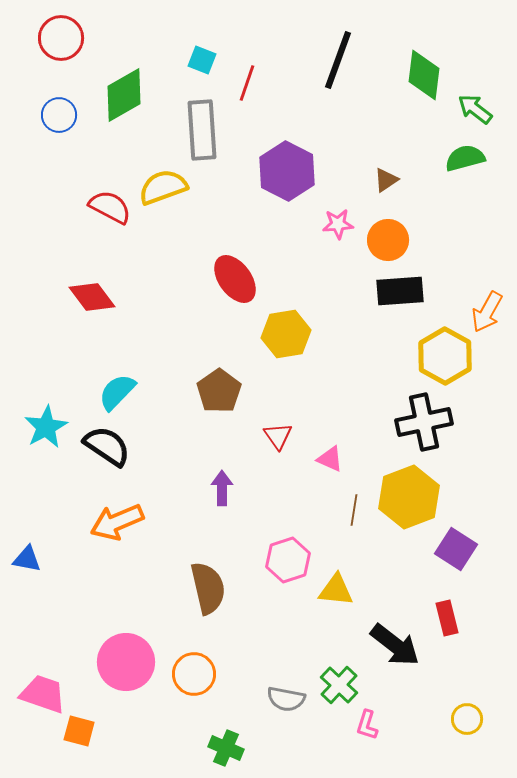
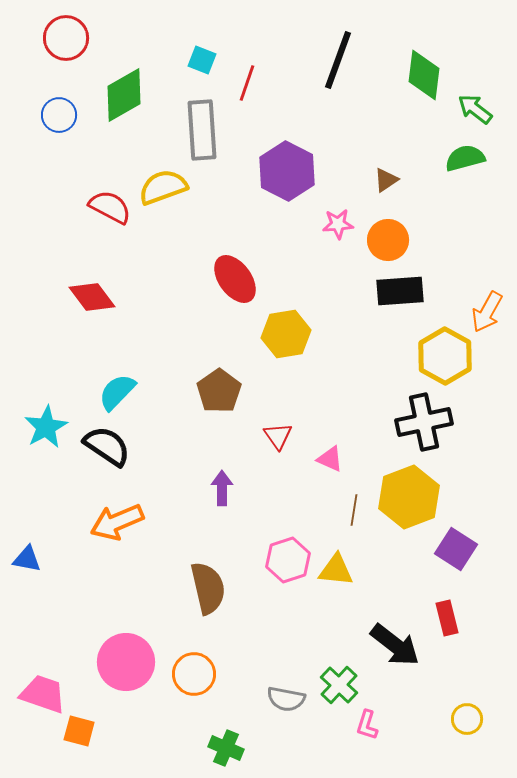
red circle at (61, 38): moved 5 px right
yellow triangle at (336, 590): moved 20 px up
